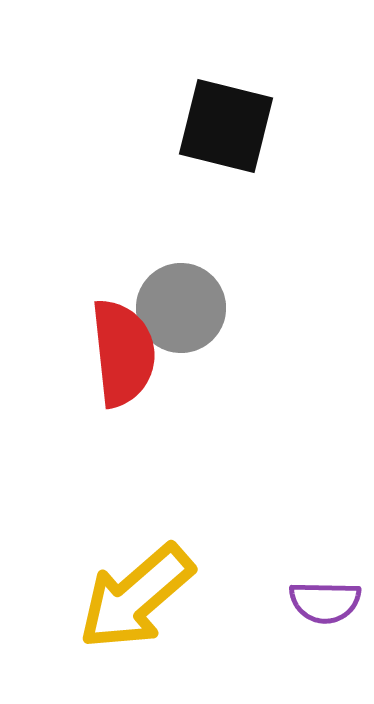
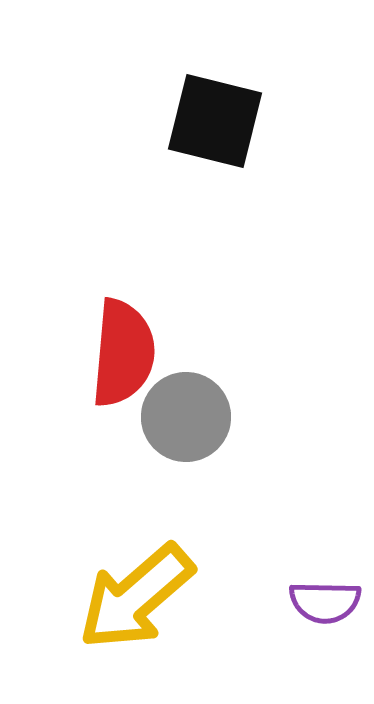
black square: moved 11 px left, 5 px up
gray circle: moved 5 px right, 109 px down
red semicircle: rotated 11 degrees clockwise
